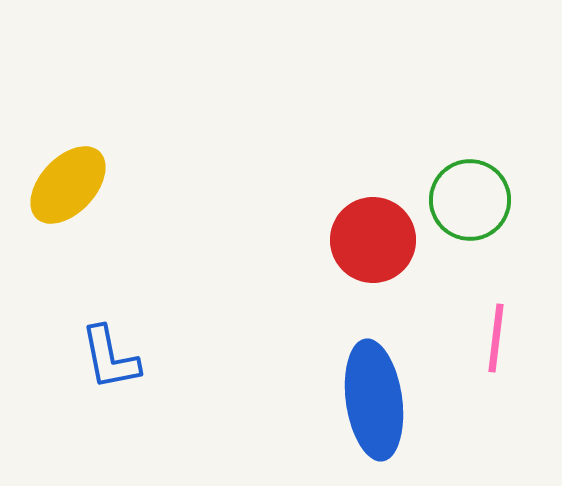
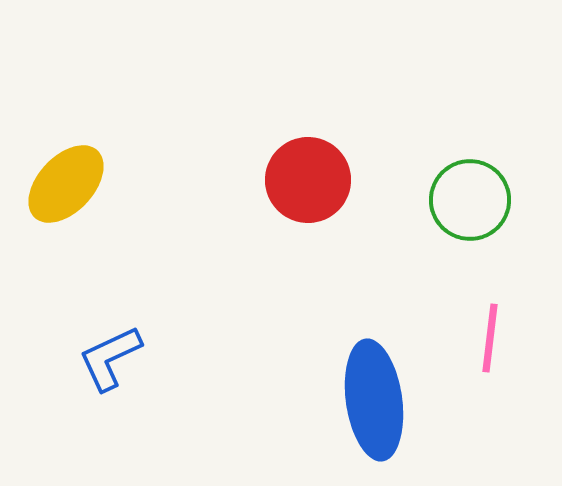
yellow ellipse: moved 2 px left, 1 px up
red circle: moved 65 px left, 60 px up
pink line: moved 6 px left
blue L-shape: rotated 76 degrees clockwise
